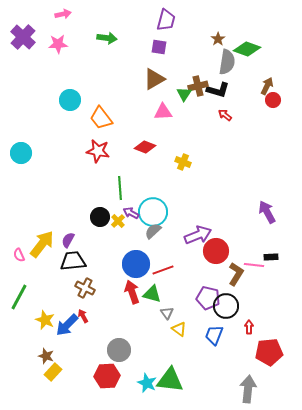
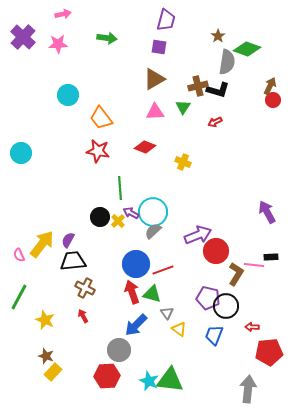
brown star at (218, 39): moved 3 px up
brown arrow at (267, 86): moved 3 px right
green triangle at (184, 94): moved 1 px left, 13 px down
cyan circle at (70, 100): moved 2 px left, 5 px up
pink triangle at (163, 112): moved 8 px left
red arrow at (225, 115): moved 10 px left, 7 px down; rotated 64 degrees counterclockwise
blue arrow at (67, 325): moved 69 px right
red arrow at (249, 327): moved 3 px right; rotated 88 degrees counterclockwise
cyan star at (147, 383): moved 2 px right, 2 px up
